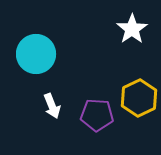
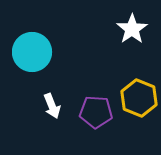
cyan circle: moved 4 px left, 2 px up
yellow hexagon: rotated 12 degrees counterclockwise
purple pentagon: moved 1 px left, 3 px up
